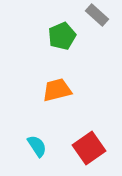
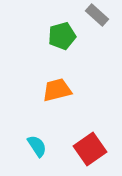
green pentagon: rotated 8 degrees clockwise
red square: moved 1 px right, 1 px down
